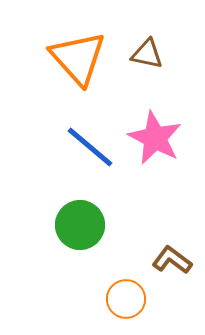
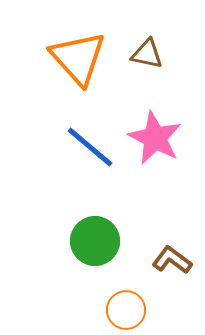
green circle: moved 15 px right, 16 px down
orange circle: moved 11 px down
